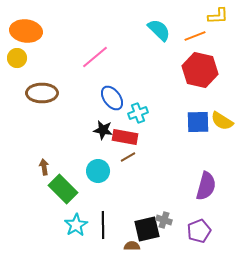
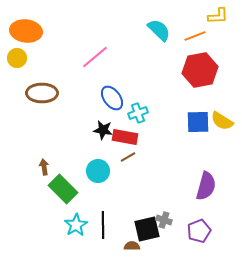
red hexagon: rotated 24 degrees counterclockwise
